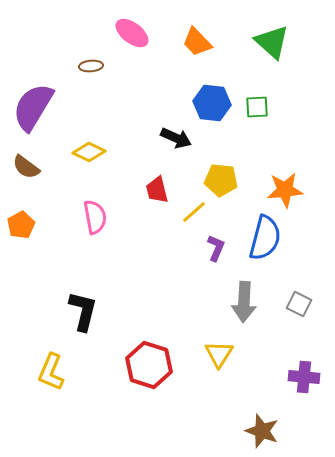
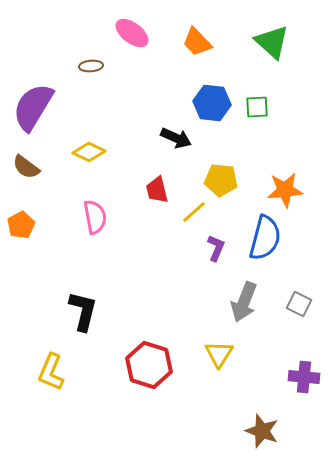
gray arrow: rotated 18 degrees clockwise
